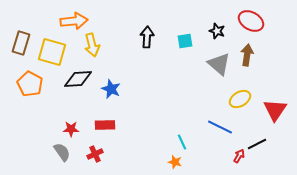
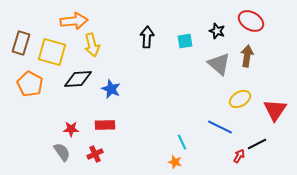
brown arrow: moved 1 px down
